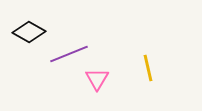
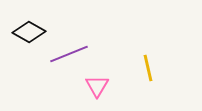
pink triangle: moved 7 px down
